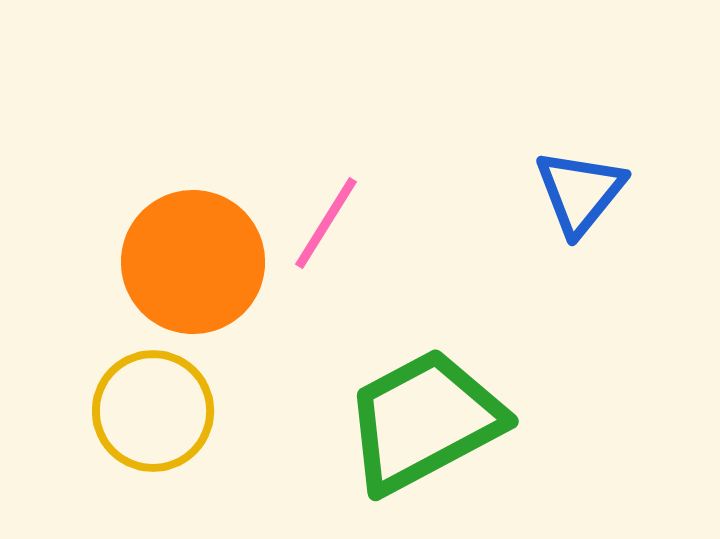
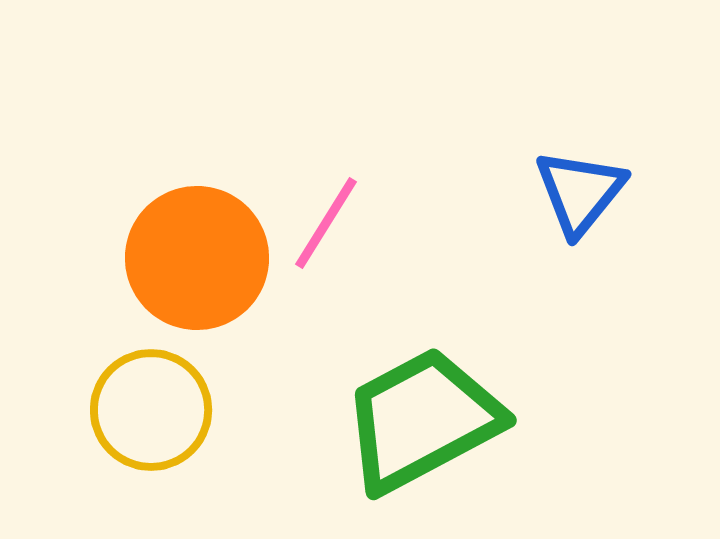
orange circle: moved 4 px right, 4 px up
yellow circle: moved 2 px left, 1 px up
green trapezoid: moved 2 px left, 1 px up
